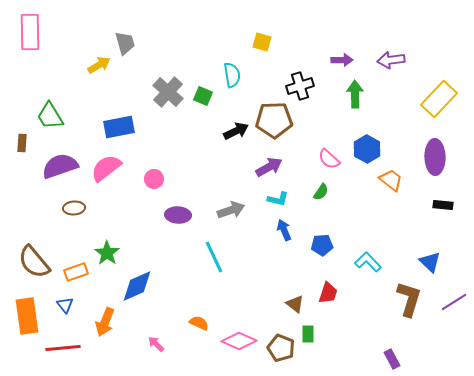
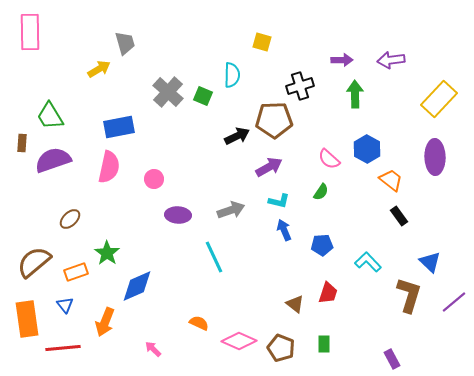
yellow arrow at (99, 65): moved 4 px down
cyan semicircle at (232, 75): rotated 10 degrees clockwise
black arrow at (236, 131): moved 1 px right, 5 px down
purple semicircle at (60, 166): moved 7 px left, 6 px up
pink semicircle at (106, 168): moved 3 px right, 1 px up; rotated 140 degrees clockwise
cyan L-shape at (278, 199): moved 1 px right, 2 px down
black rectangle at (443, 205): moved 44 px left, 11 px down; rotated 48 degrees clockwise
brown ellipse at (74, 208): moved 4 px left, 11 px down; rotated 40 degrees counterclockwise
brown semicircle at (34, 262): rotated 90 degrees clockwise
brown L-shape at (409, 299): moved 4 px up
purple line at (454, 302): rotated 8 degrees counterclockwise
orange rectangle at (27, 316): moved 3 px down
green rectangle at (308, 334): moved 16 px right, 10 px down
pink arrow at (156, 344): moved 3 px left, 5 px down
